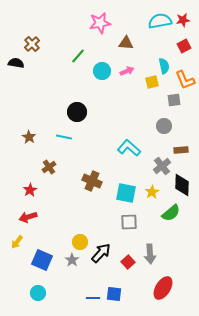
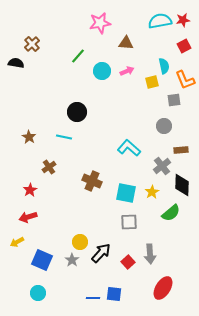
yellow arrow at (17, 242): rotated 24 degrees clockwise
